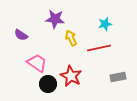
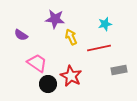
yellow arrow: moved 1 px up
gray rectangle: moved 1 px right, 7 px up
